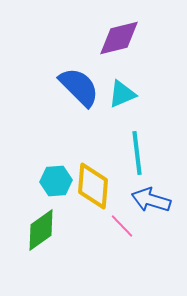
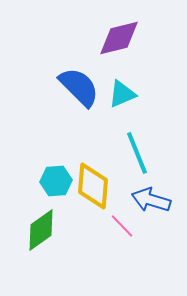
cyan line: rotated 15 degrees counterclockwise
